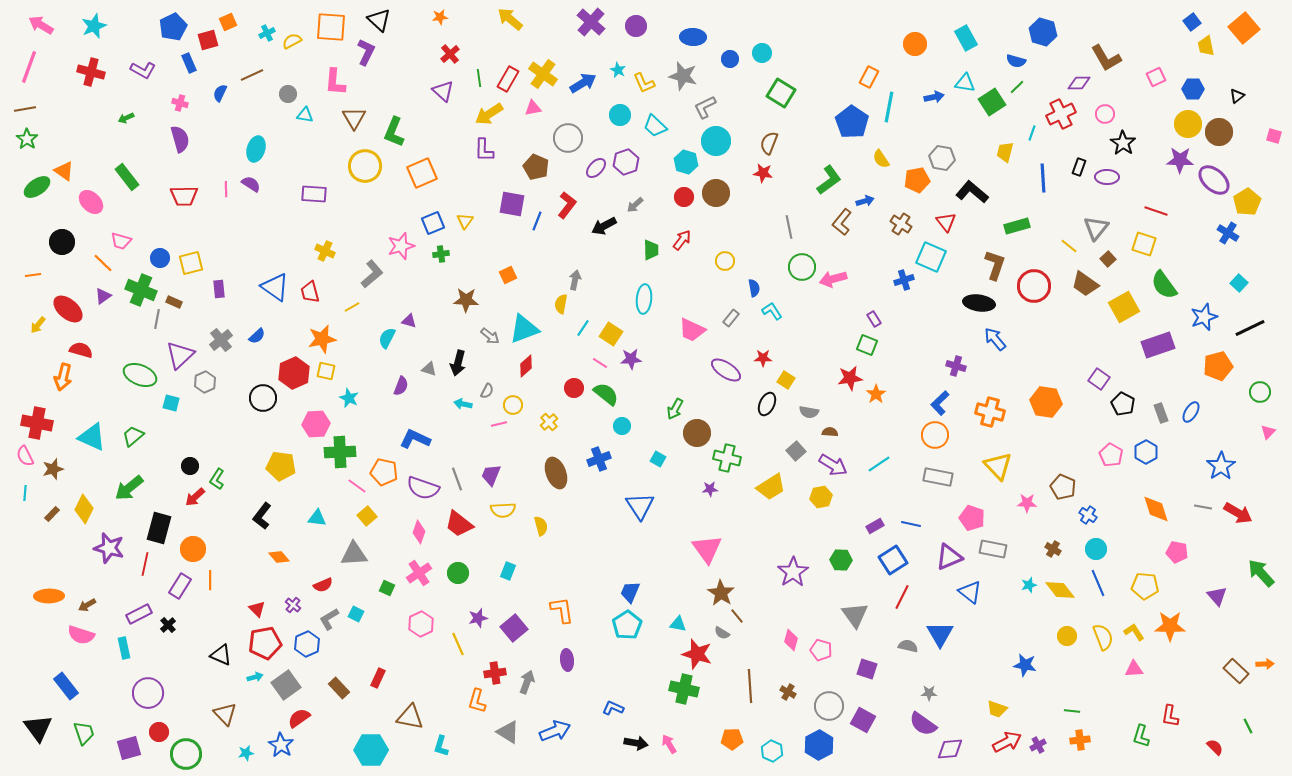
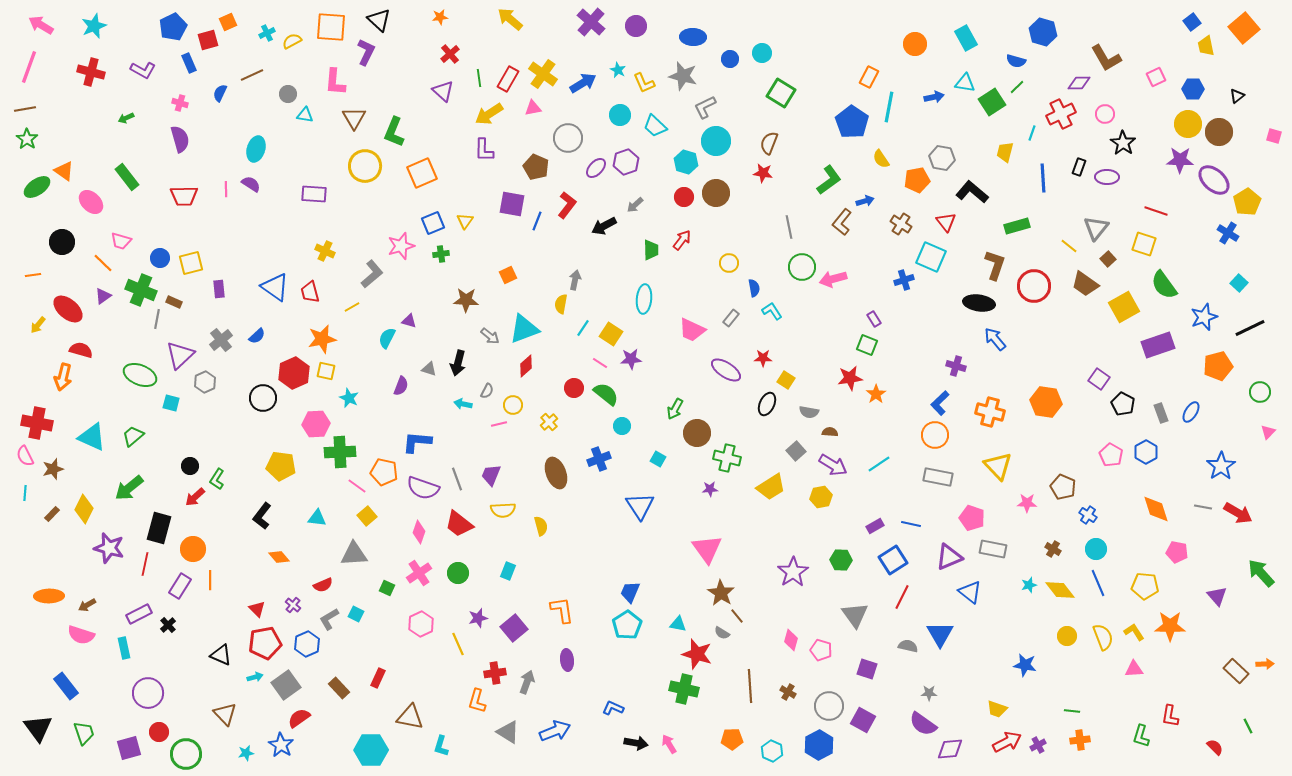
yellow circle at (725, 261): moved 4 px right, 2 px down
blue L-shape at (415, 439): moved 2 px right, 3 px down; rotated 20 degrees counterclockwise
